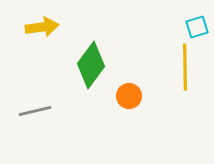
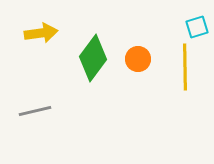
yellow arrow: moved 1 px left, 6 px down
green diamond: moved 2 px right, 7 px up
orange circle: moved 9 px right, 37 px up
